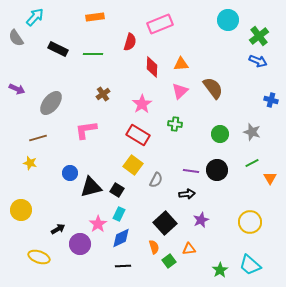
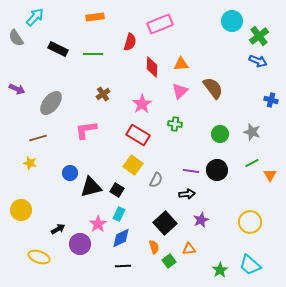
cyan circle at (228, 20): moved 4 px right, 1 px down
orange triangle at (270, 178): moved 3 px up
